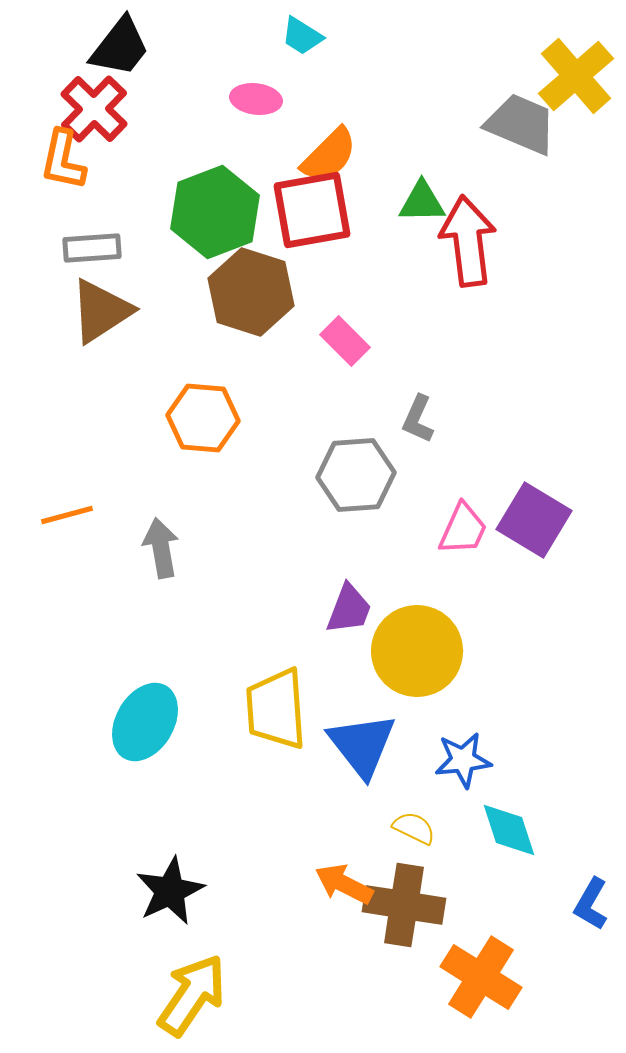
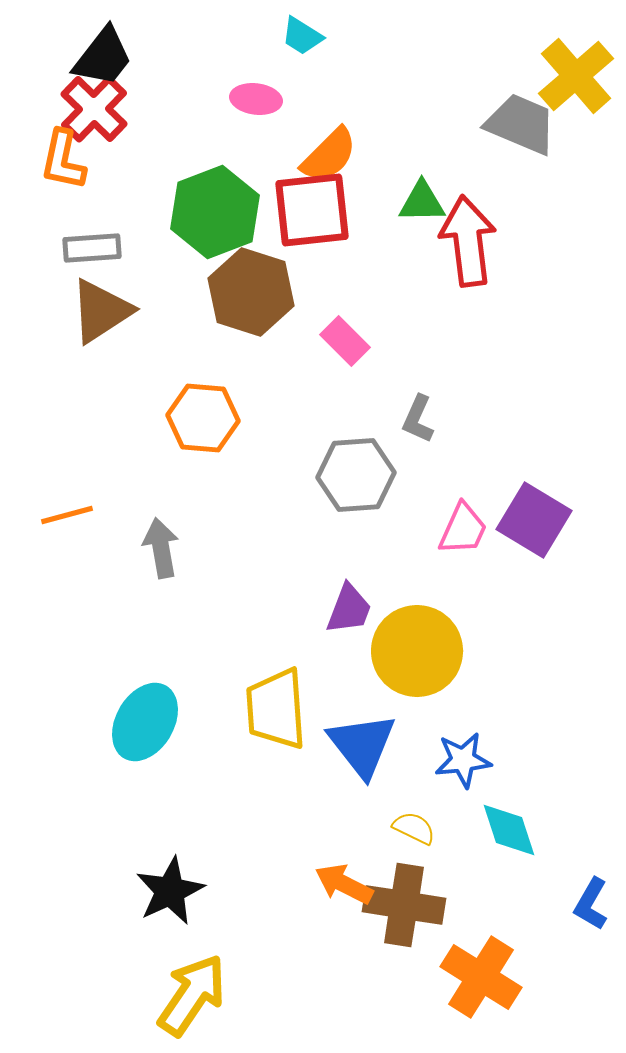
black trapezoid: moved 17 px left, 10 px down
red square: rotated 4 degrees clockwise
